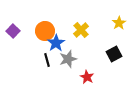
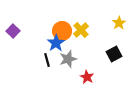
orange circle: moved 17 px right
